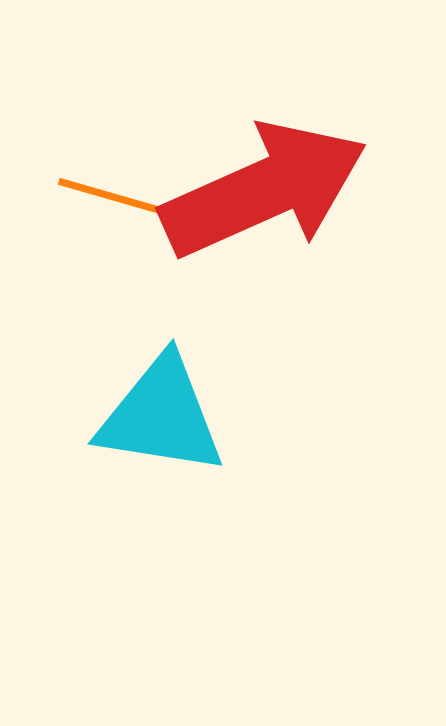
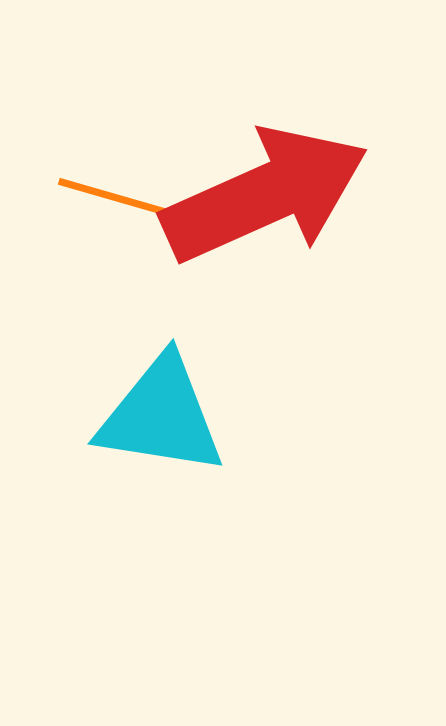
red arrow: moved 1 px right, 5 px down
